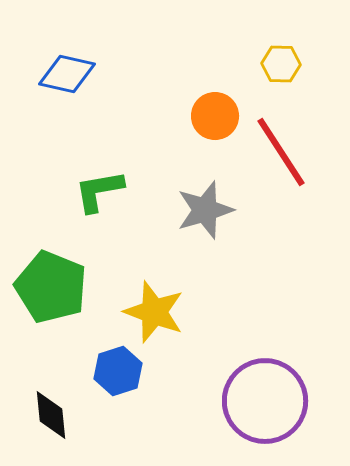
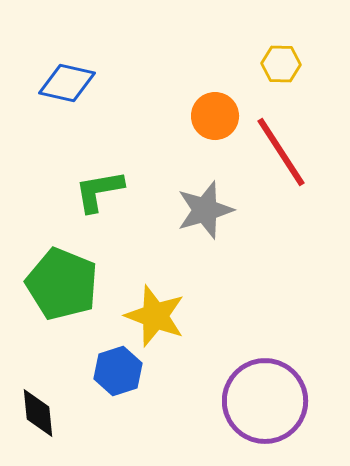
blue diamond: moved 9 px down
green pentagon: moved 11 px right, 3 px up
yellow star: moved 1 px right, 4 px down
black diamond: moved 13 px left, 2 px up
